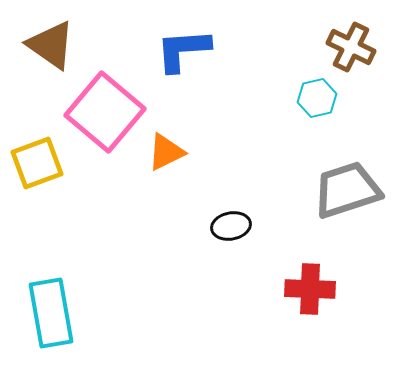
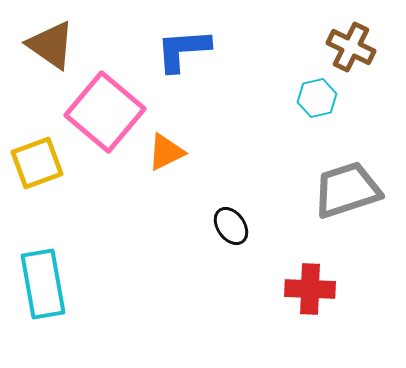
black ellipse: rotated 66 degrees clockwise
cyan rectangle: moved 8 px left, 29 px up
